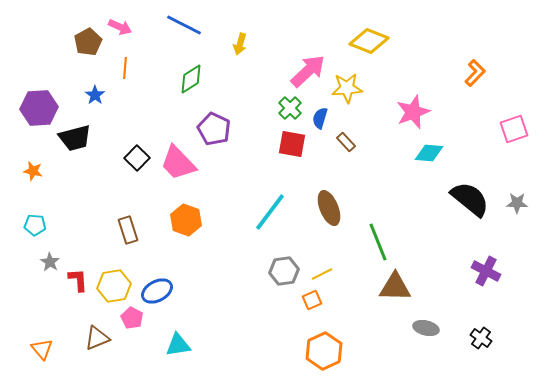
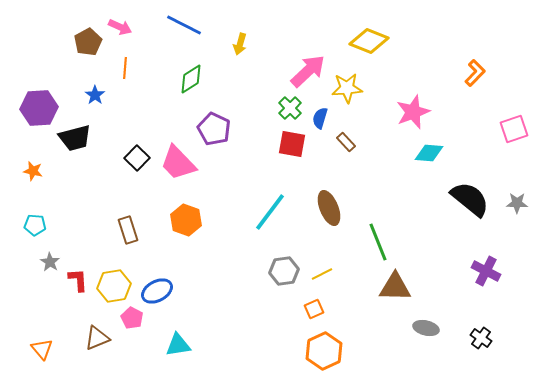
orange square at (312, 300): moved 2 px right, 9 px down
